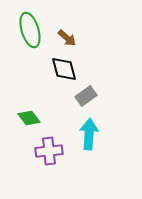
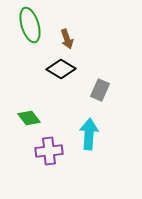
green ellipse: moved 5 px up
brown arrow: moved 1 px down; rotated 30 degrees clockwise
black diamond: moved 3 px left; rotated 44 degrees counterclockwise
gray rectangle: moved 14 px right, 6 px up; rotated 30 degrees counterclockwise
